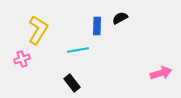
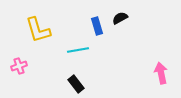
blue rectangle: rotated 18 degrees counterclockwise
yellow L-shape: rotated 132 degrees clockwise
pink cross: moved 3 px left, 7 px down
pink arrow: rotated 85 degrees counterclockwise
black rectangle: moved 4 px right, 1 px down
